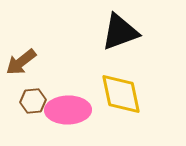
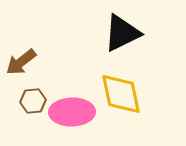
black triangle: moved 2 px right, 1 px down; rotated 6 degrees counterclockwise
pink ellipse: moved 4 px right, 2 px down
